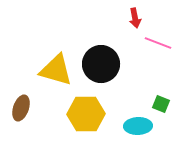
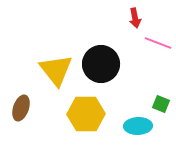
yellow triangle: rotated 36 degrees clockwise
